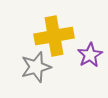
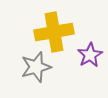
yellow cross: moved 4 px up
